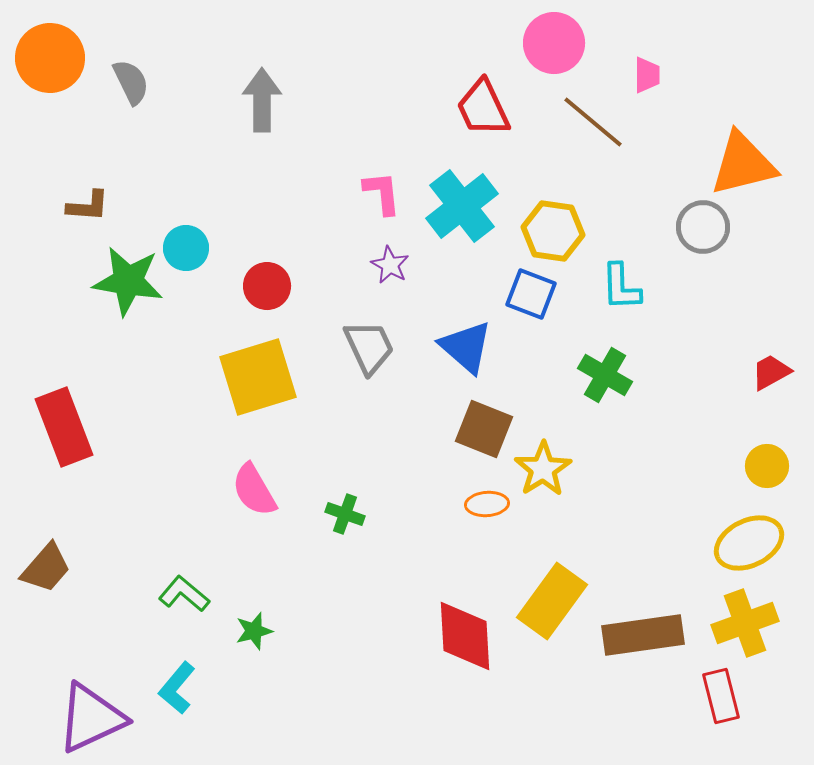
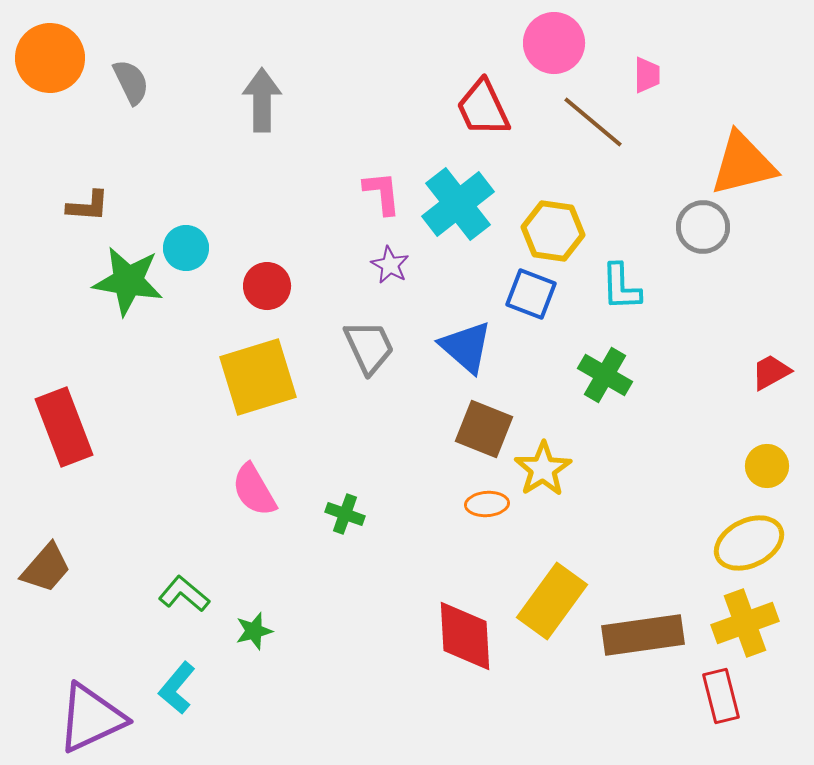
cyan cross at (462, 206): moved 4 px left, 2 px up
